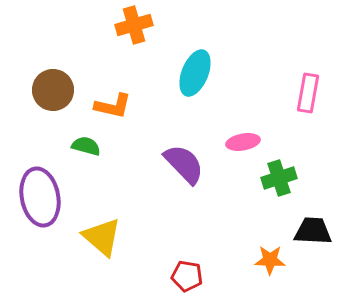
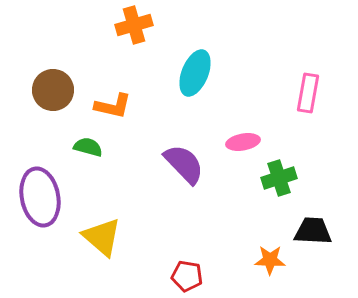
green semicircle: moved 2 px right, 1 px down
